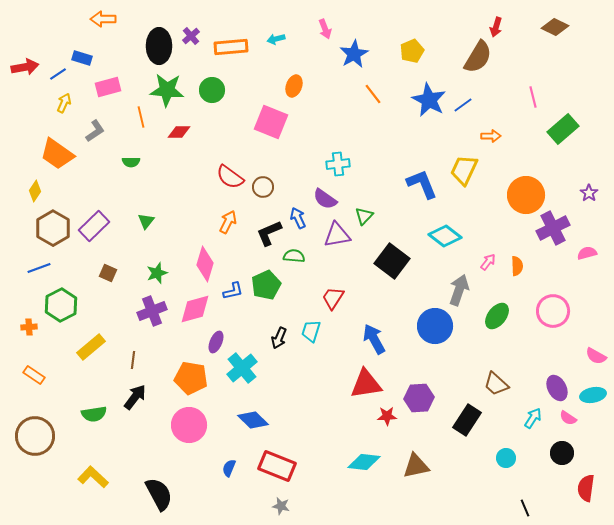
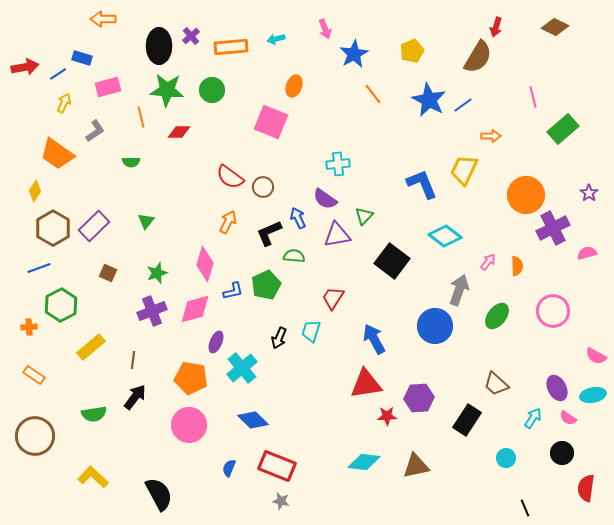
gray star at (281, 506): moved 5 px up
